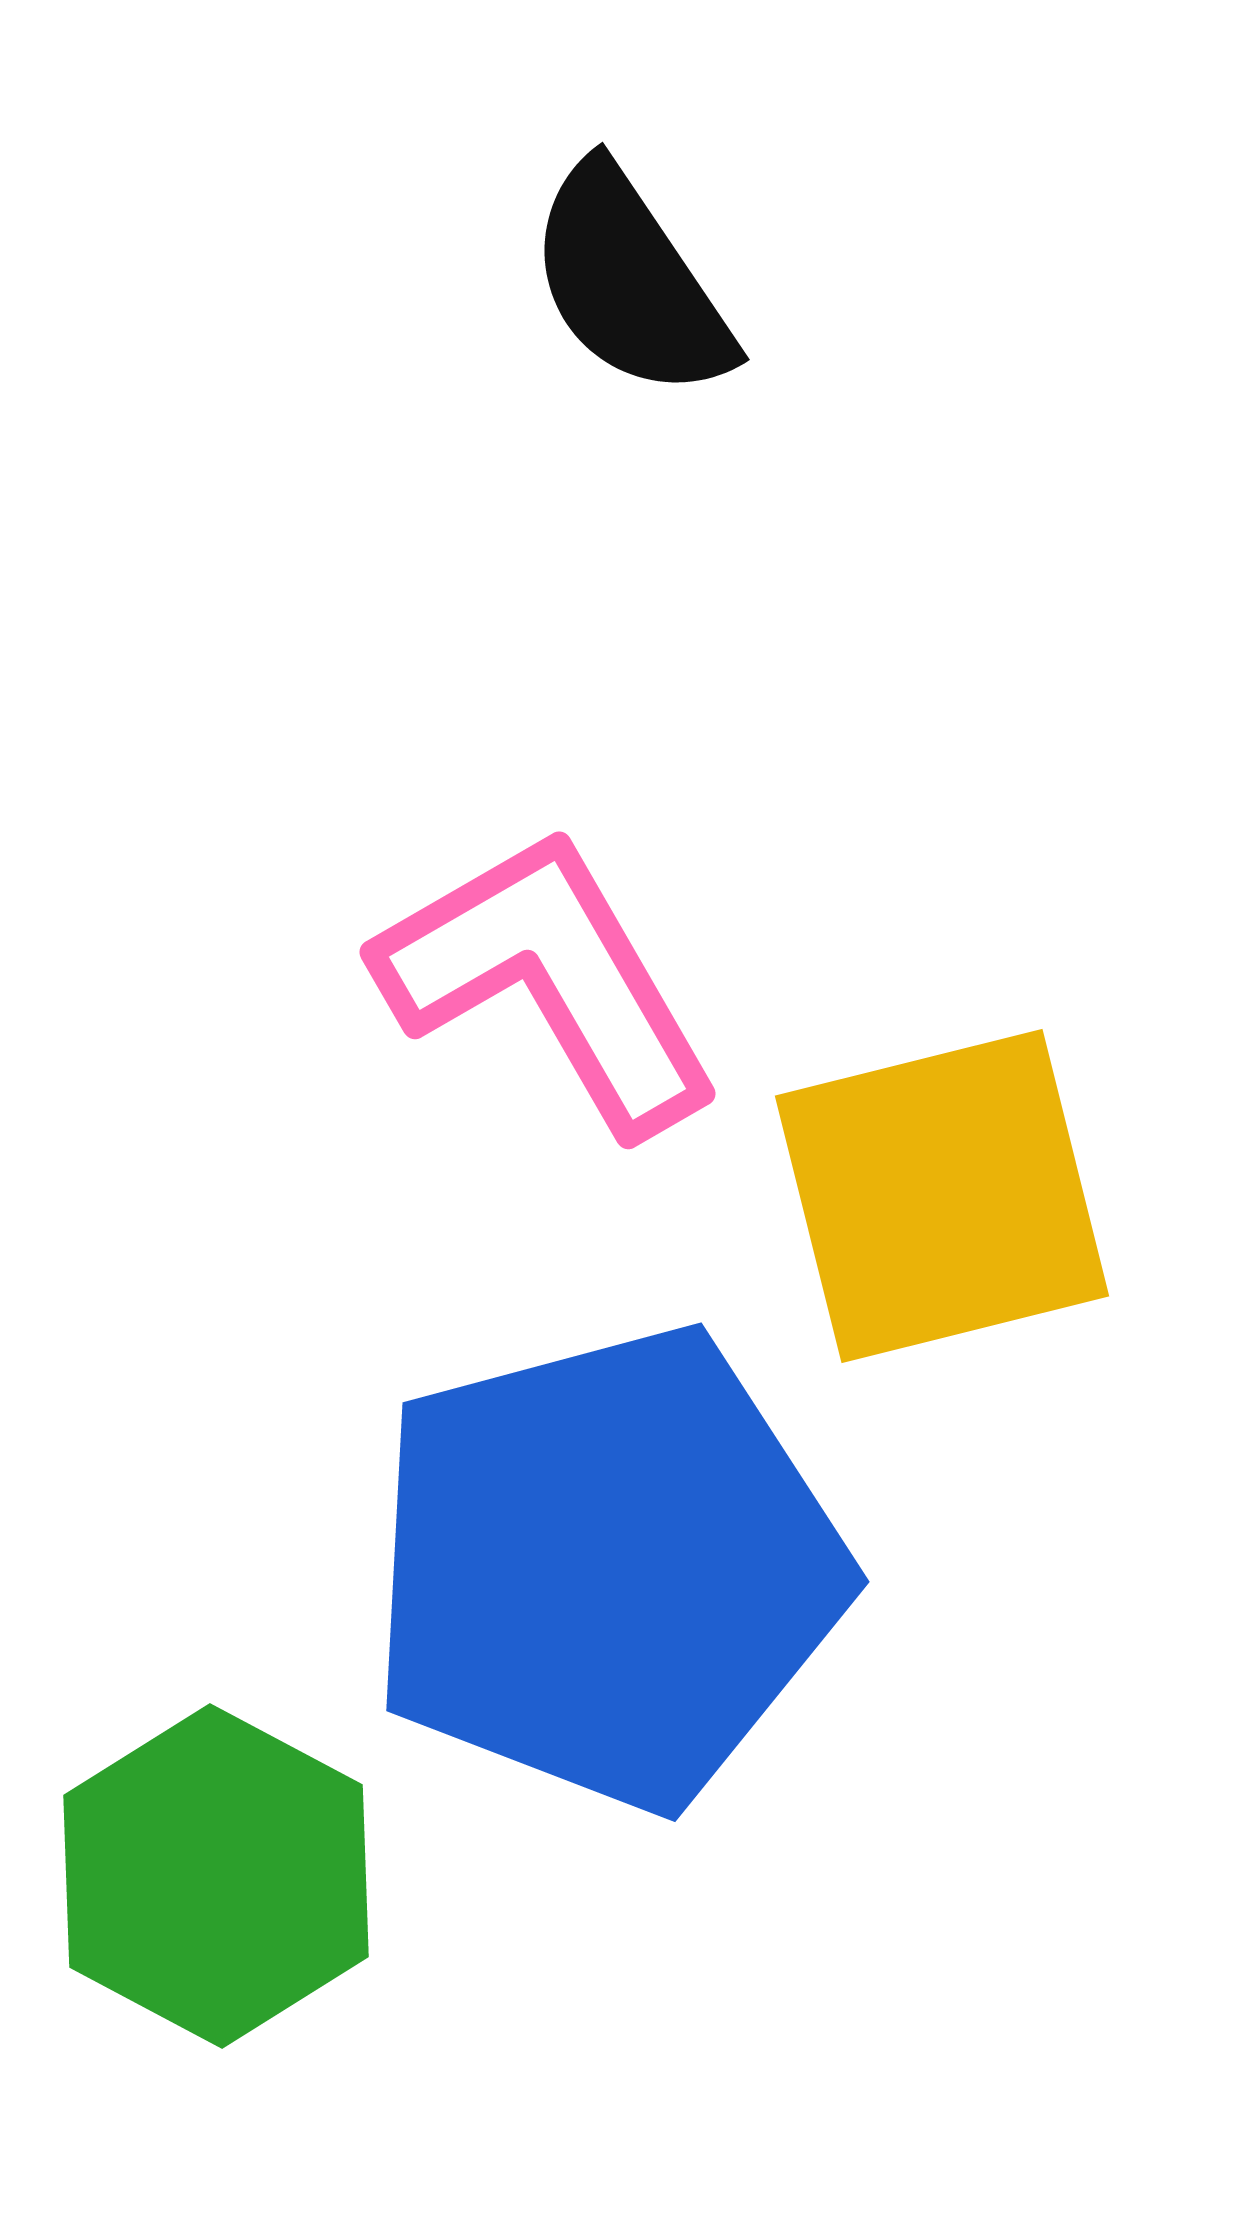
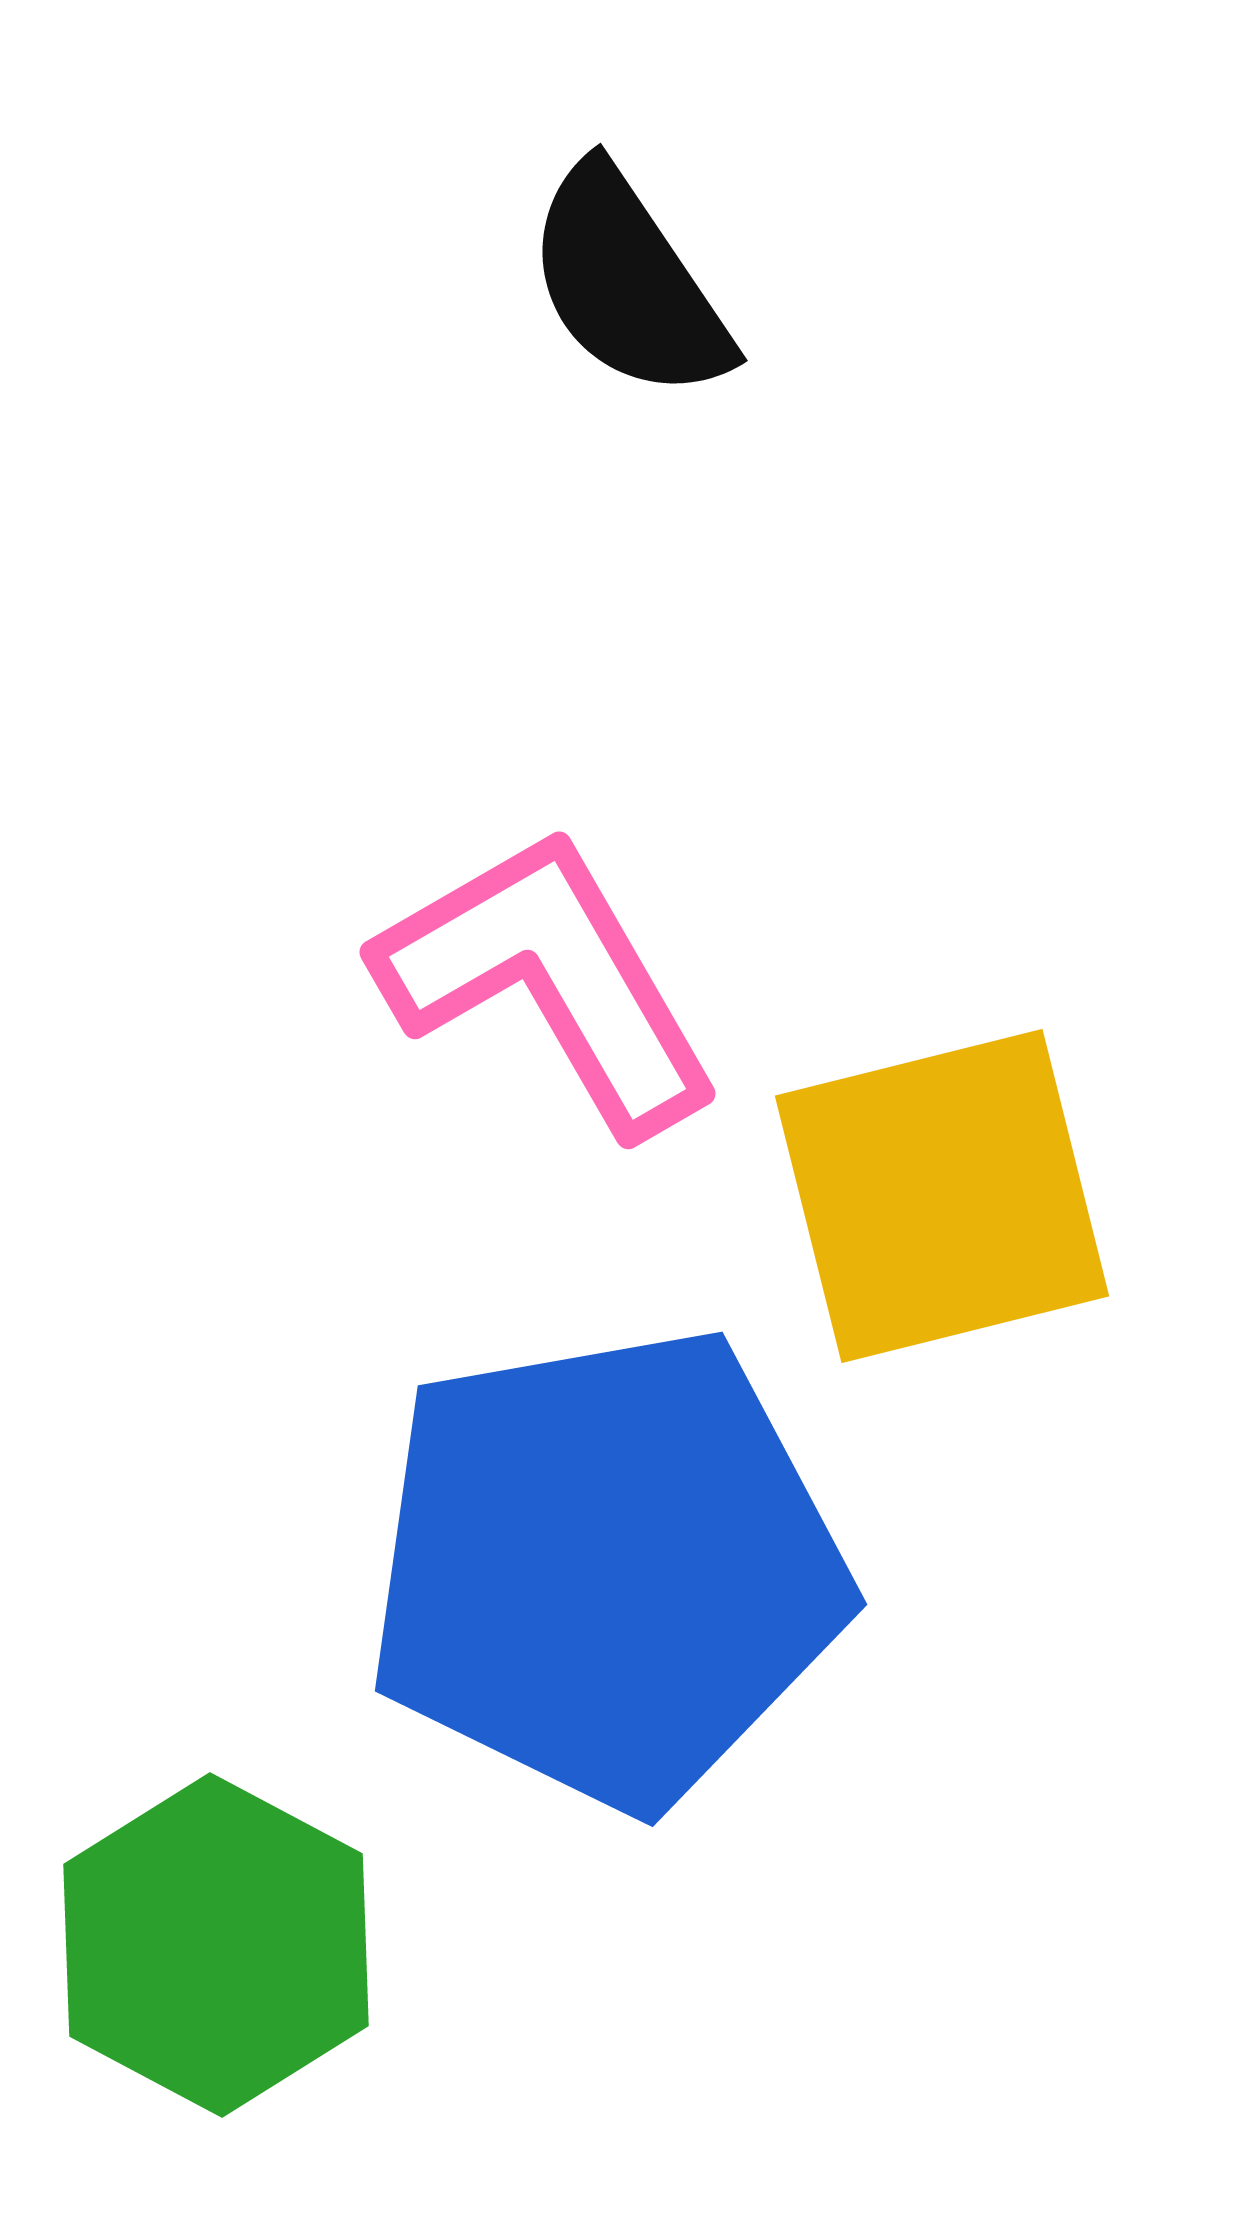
black semicircle: moved 2 px left, 1 px down
blue pentagon: rotated 5 degrees clockwise
green hexagon: moved 69 px down
